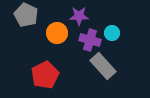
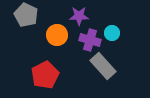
orange circle: moved 2 px down
